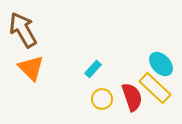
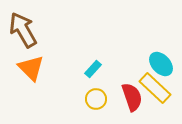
yellow circle: moved 6 px left
